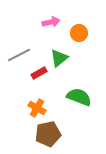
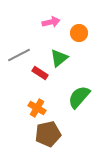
red rectangle: moved 1 px right; rotated 63 degrees clockwise
green semicircle: rotated 70 degrees counterclockwise
